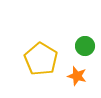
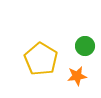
orange star: rotated 24 degrees counterclockwise
